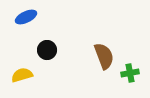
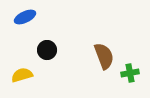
blue ellipse: moved 1 px left
